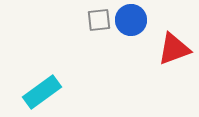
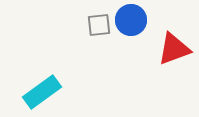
gray square: moved 5 px down
